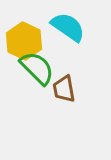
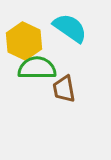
cyan semicircle: moved 2 px right, 1 px down
green semicircle: rotated 45 degrees counterclockwise
